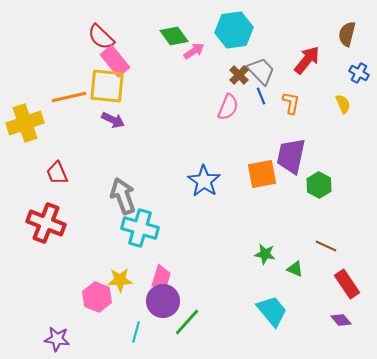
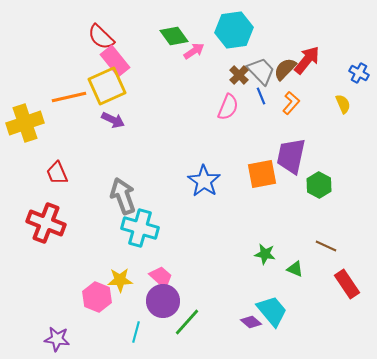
brown semicircle: moved 62 px left, 35 px down; rotated 30 degrees clockwise
yellow square: rotated 30 degrees counterclockwise
orange L-shape: rotated 30 degrees clockwise
pink trapezoid: rotated 65 degrees counterclockwise
purple diamond: moved 90 px left, 2 px down; rotated 10 degrees counterclockwise
